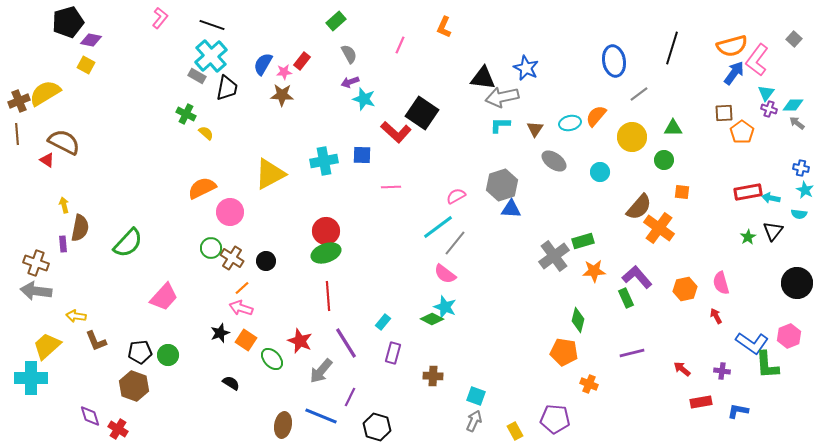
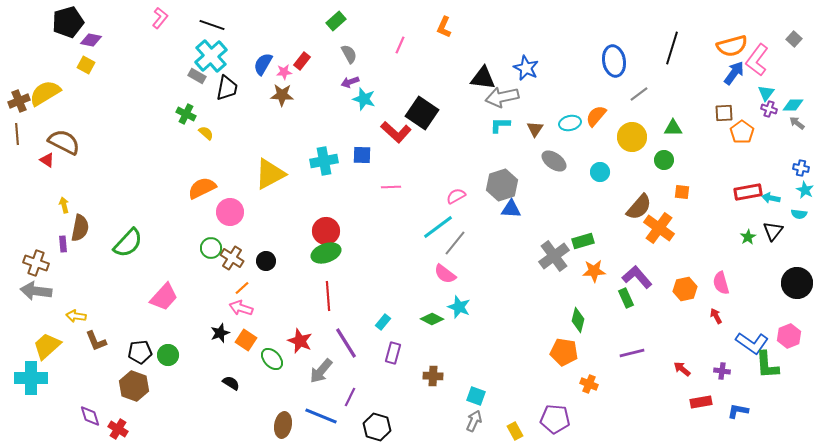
cyan star at (445, 307): moved 14 px right
